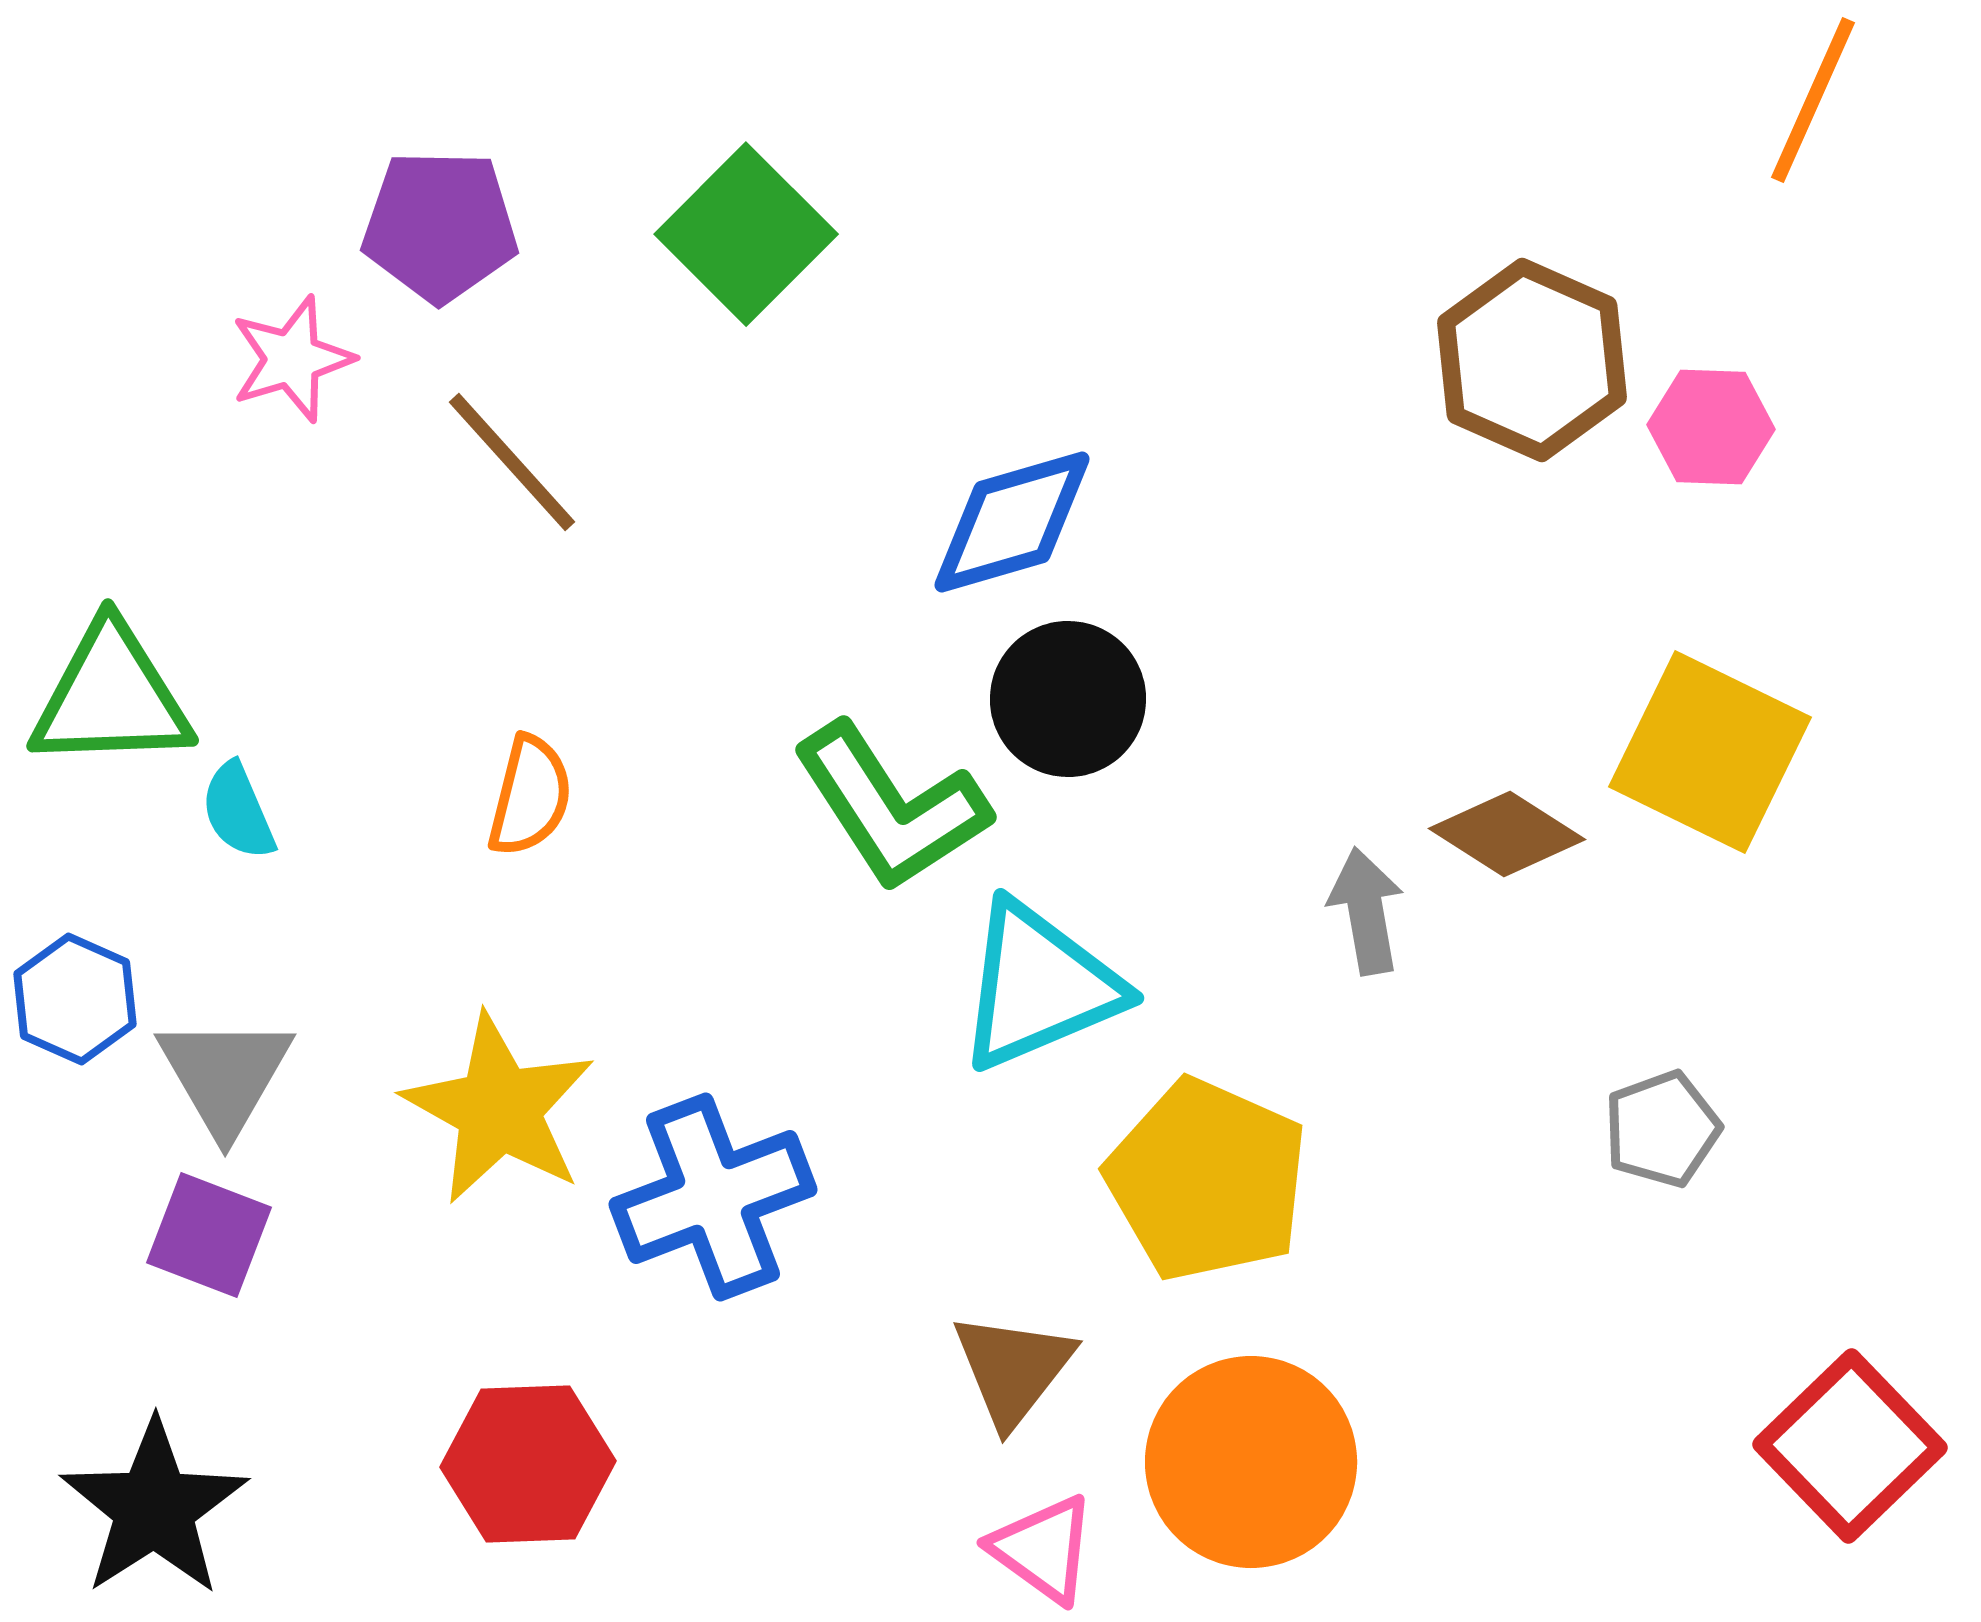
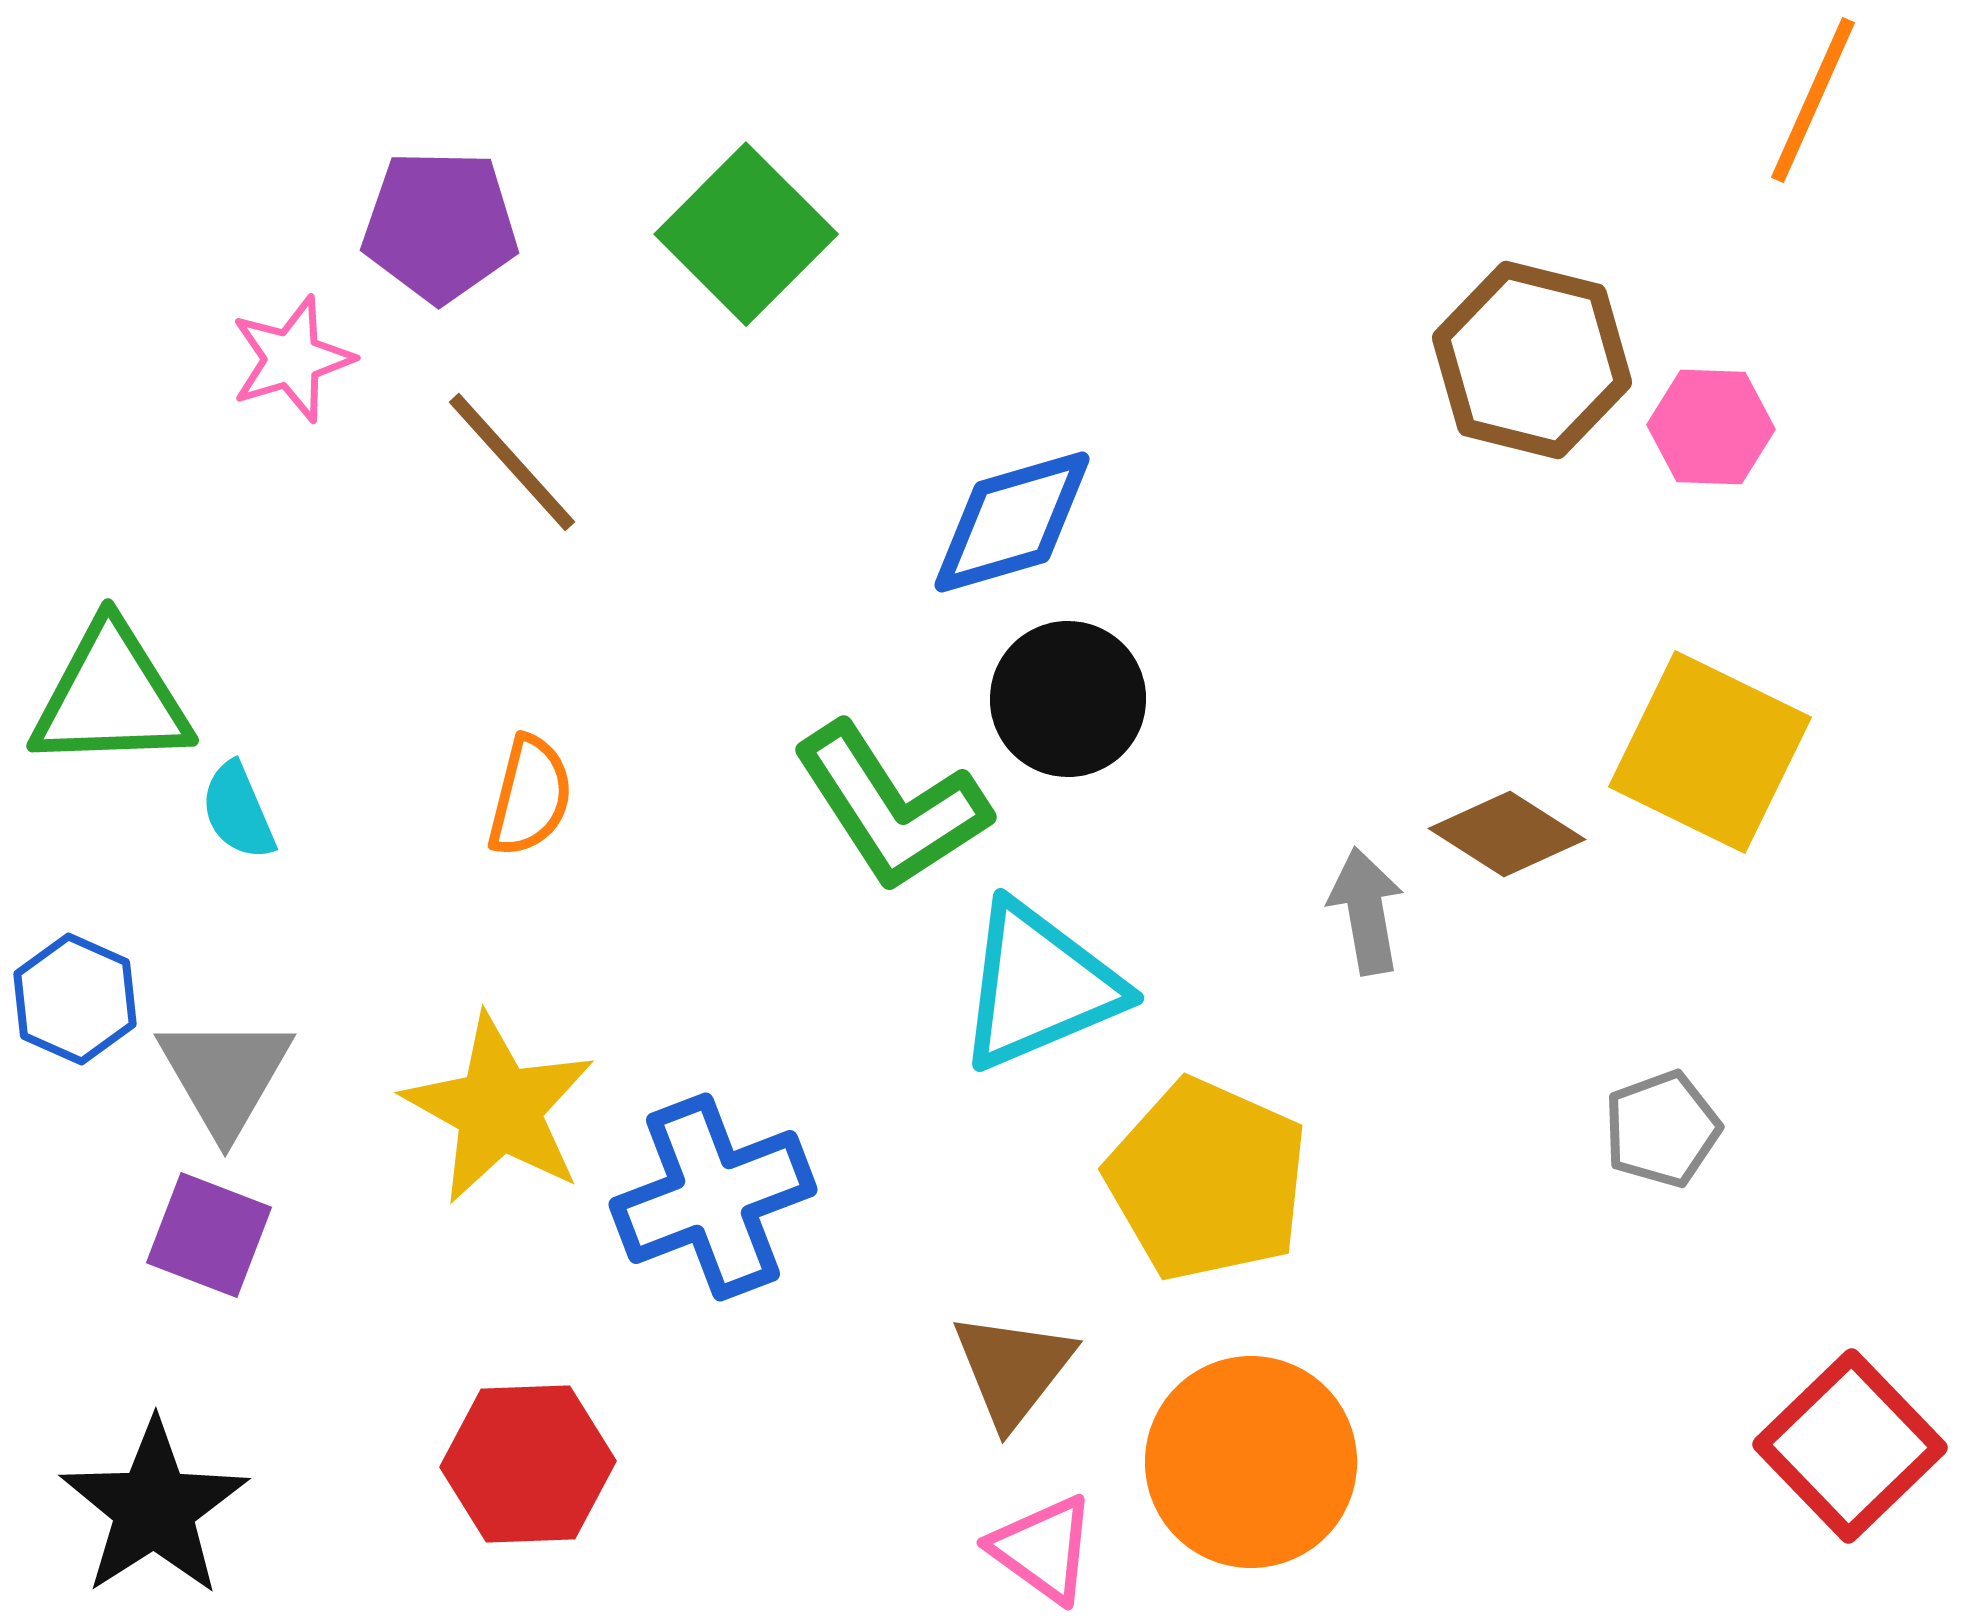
brown hexagon: rotated 10 degrees counterclockwise
